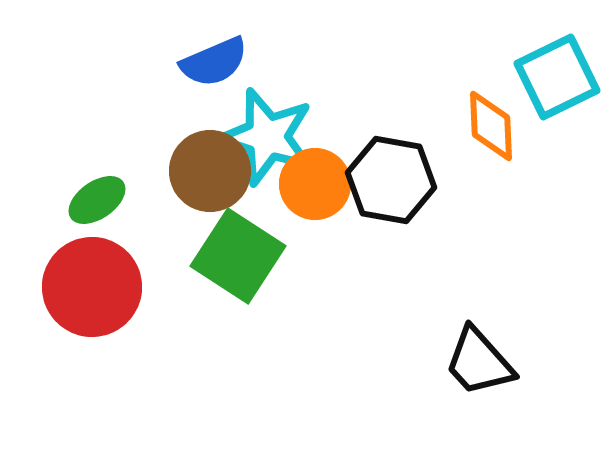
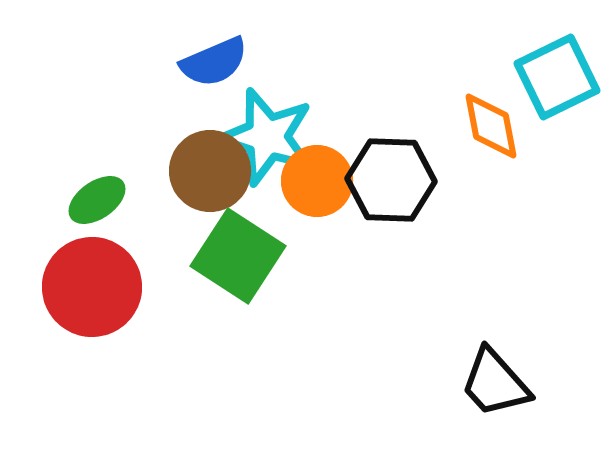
orange diamond: rotated 8 degrees counterclockwise
black hexagon: rotated 8 degrees counterclockwise
orange circle: moved 2 px right, 3 px up
black trapezoid: moved 16 px right, 21 px down
